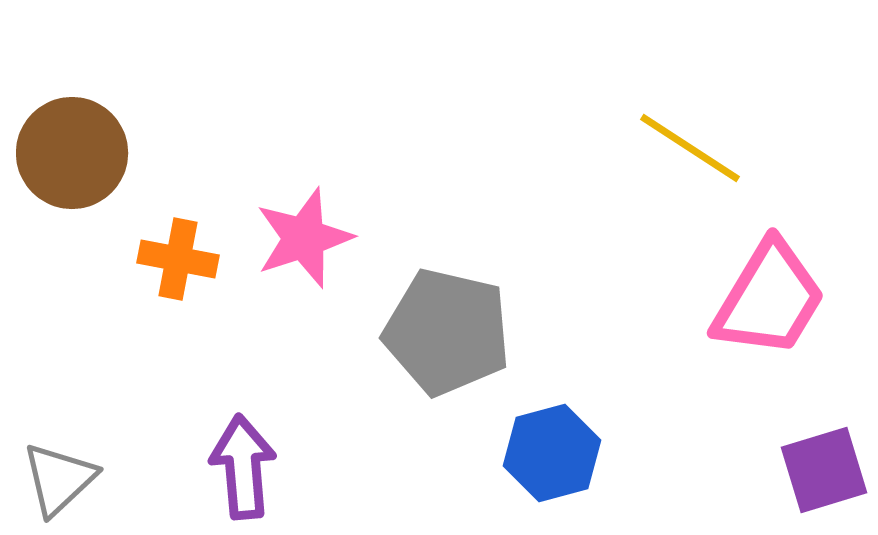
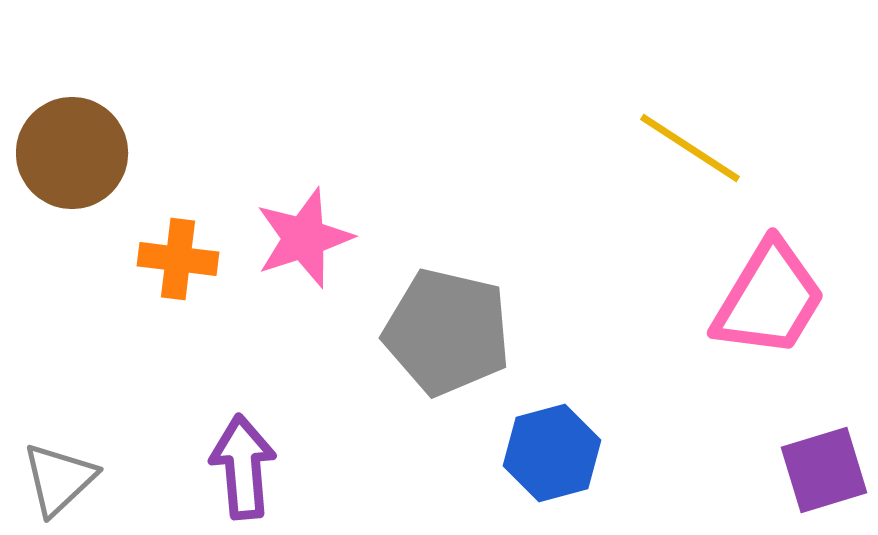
orange cross: rotated 4 degrees counterclockwise
